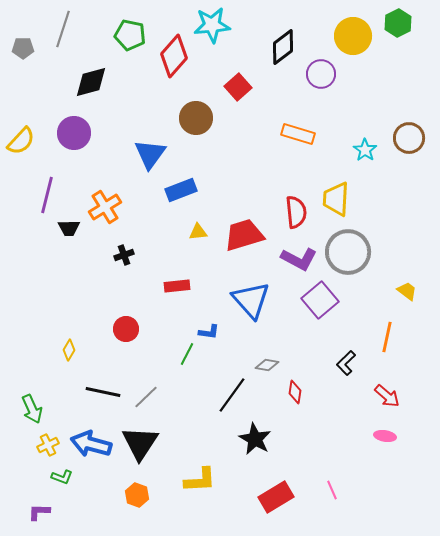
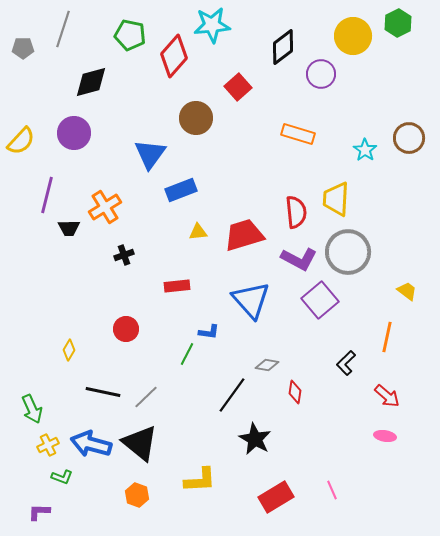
black triangle at (140, 443): rotated 24 degrees counterclockwise
